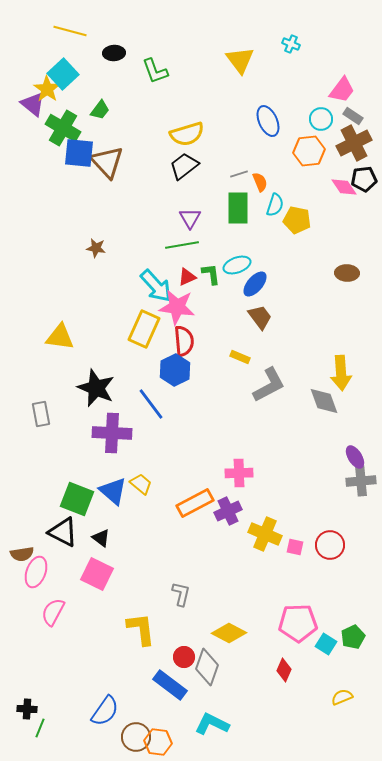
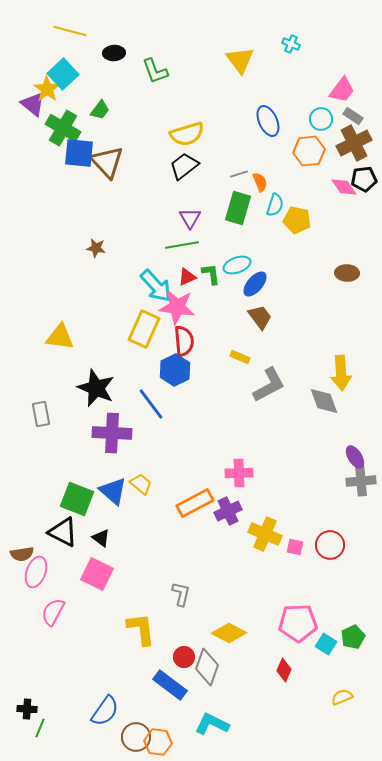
green rectangle at (238, 208): rotated 16 degrees clockwise
